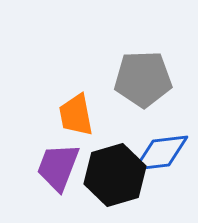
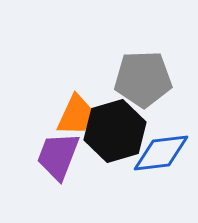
orange trapezoid: rotated 144 degrees counterclockwise
purple trapezoid: moved 11 px up
black hexagon: moved 44 px up
